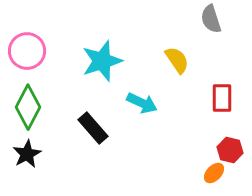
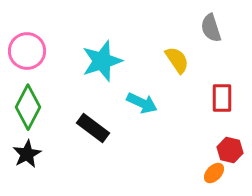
gray semicircle: moved 9 px down
black rectangle: rotated 12 degrees counterclockwise
